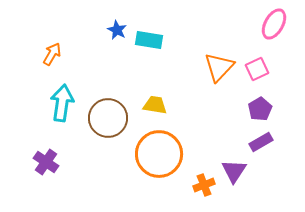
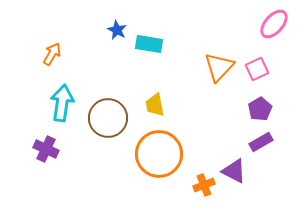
pink ellipse: rotated 12 degrees clockwise
cyan rectangle: moved 4 px down
yellow trapezoid: rotated 110 degrees counterclockwise
purple cross: moved 13 px up; rotated 10 degrees counterclockwise
purple triangle: rotated 36 degrees counterclockwise
